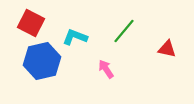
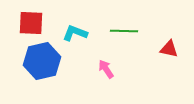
red square: rotated 24 degrees counterclockwise
green line: rotated 52 degrees clockwise
cyan L-shape: moved 4 px up
red triangle: moved 2 px right
